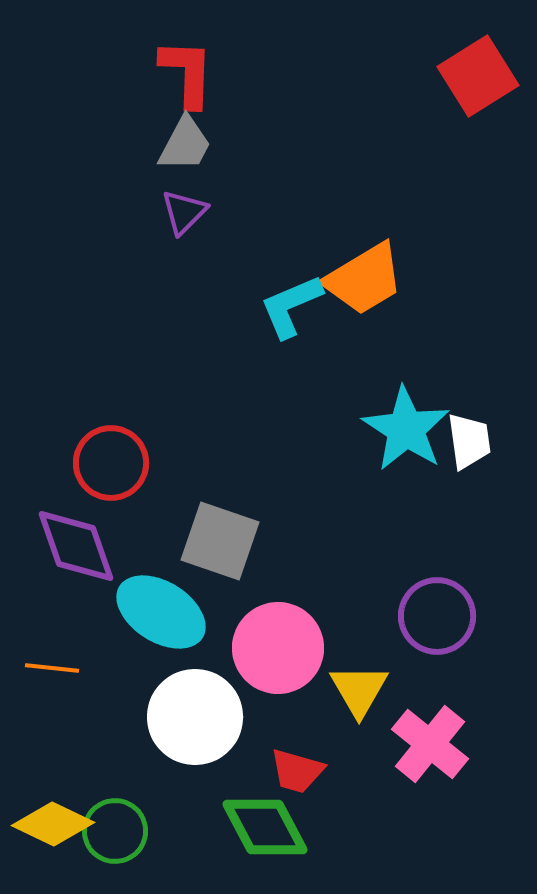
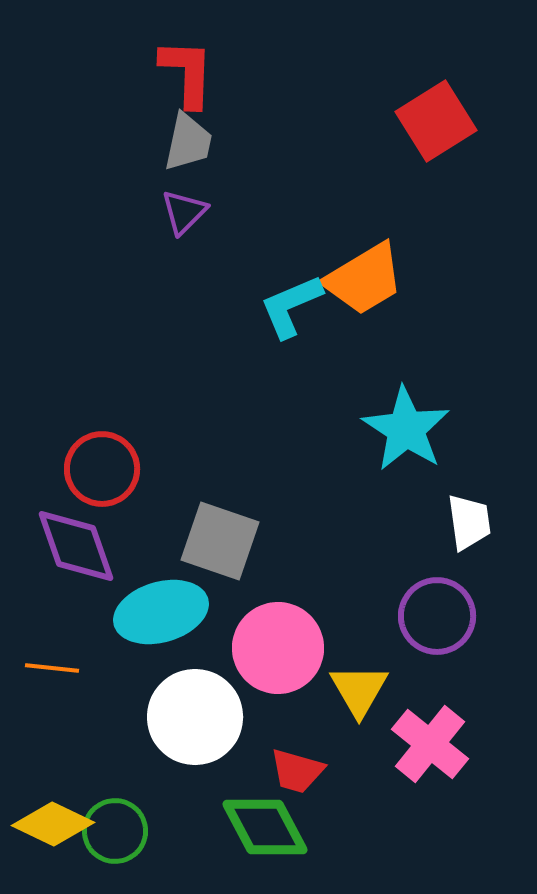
red square: moved 42 px left, 45 px down
gray trapezoid: moved 3 px right, 2 px up; rotated 16 degrees counterclockwise
white trapezoid: moved 81 px down
red circle: moved 9 px left, 6 px down
cyan ellipse: rotated 48 degrees counterclockwise
